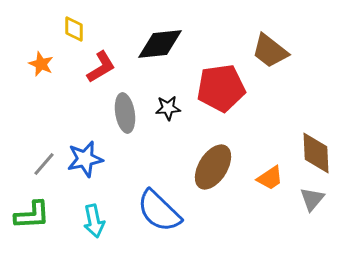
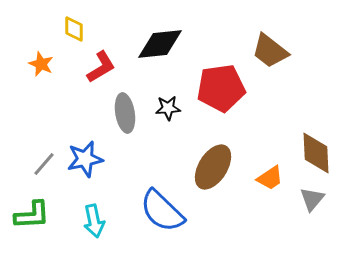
blue semicircle: moved 3 px right
